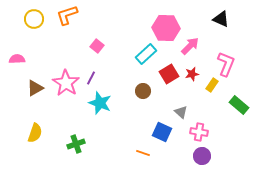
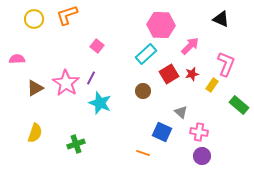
pink hexagon: moved 5 px left, 3 px up
